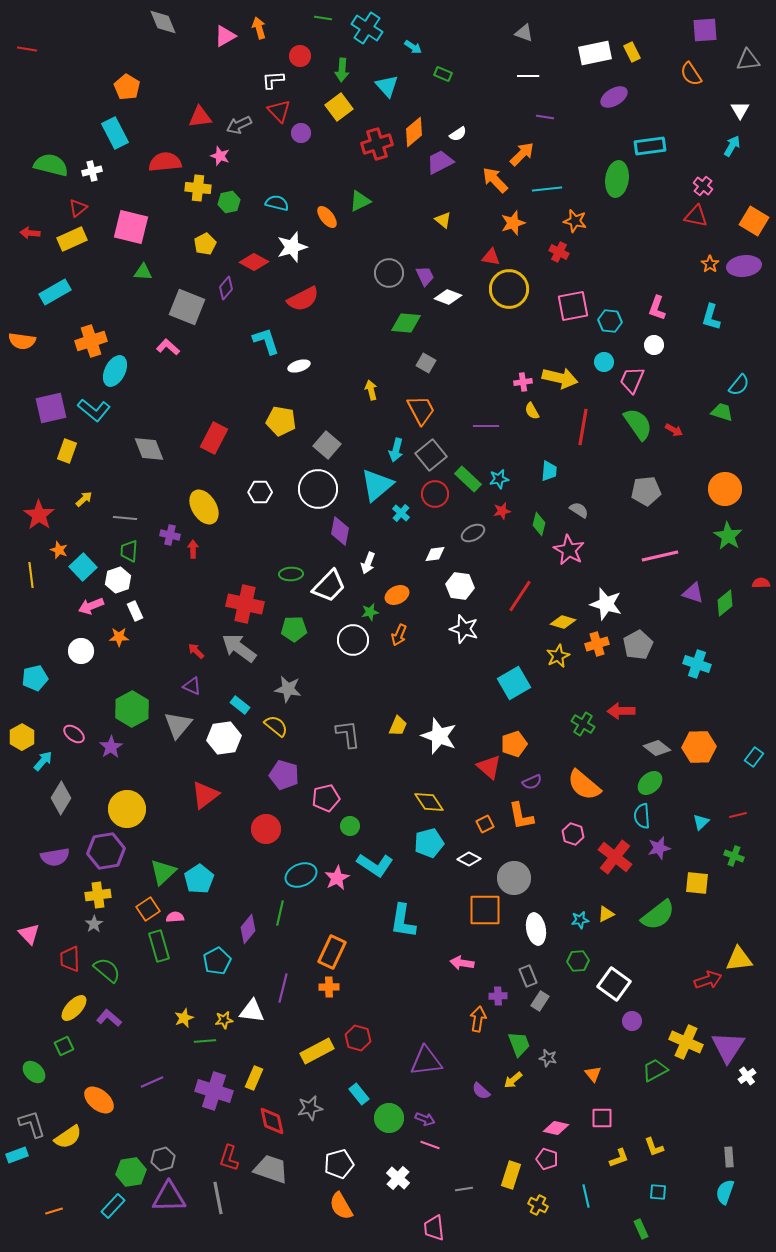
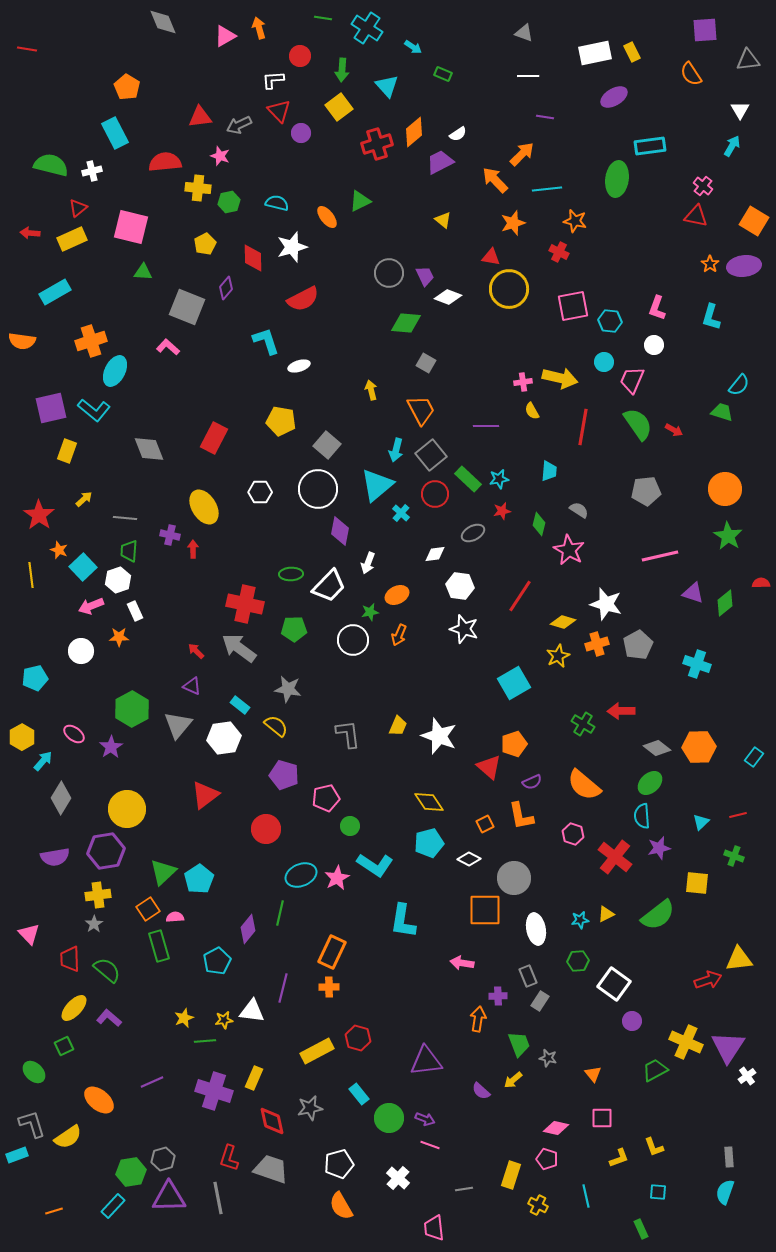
red diamond at (254, 262): moved 1 px left, 4 px up; rotated 60 degrees clockwise
